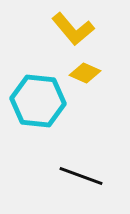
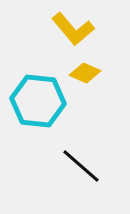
black line: moved 10 px up; rotated 21 degrees clockwise
